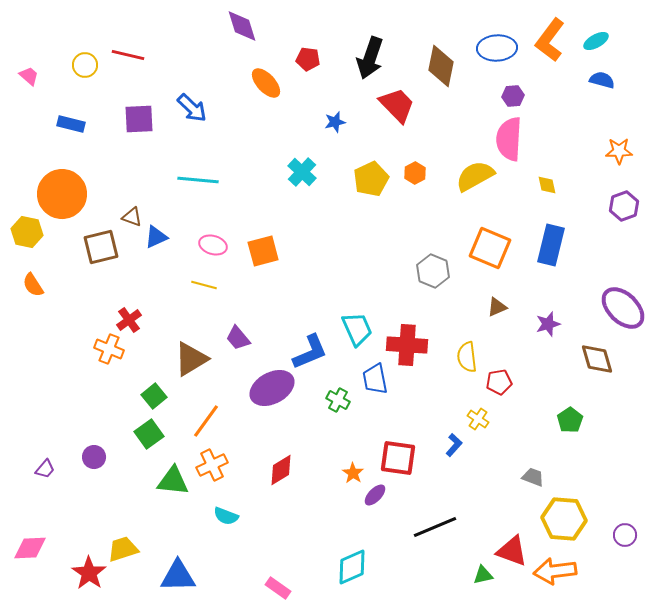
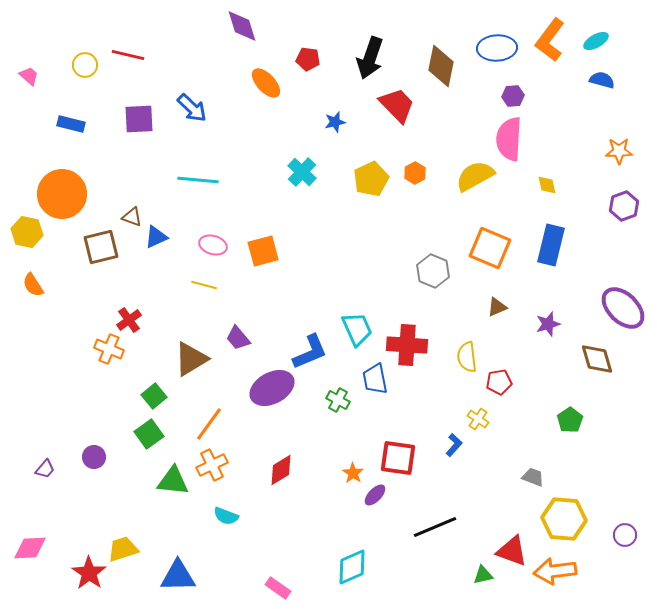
orange line at (206, 421): moved 3 px right, 3 px down
